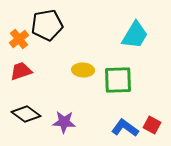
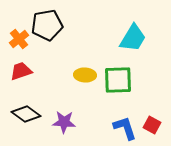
cyan trapezoid: moved 2 px left, 3 px down
yellow ellipse: moved 2 px right, 5 px down
blue L-shape: rotated 36 degrees clockwise
